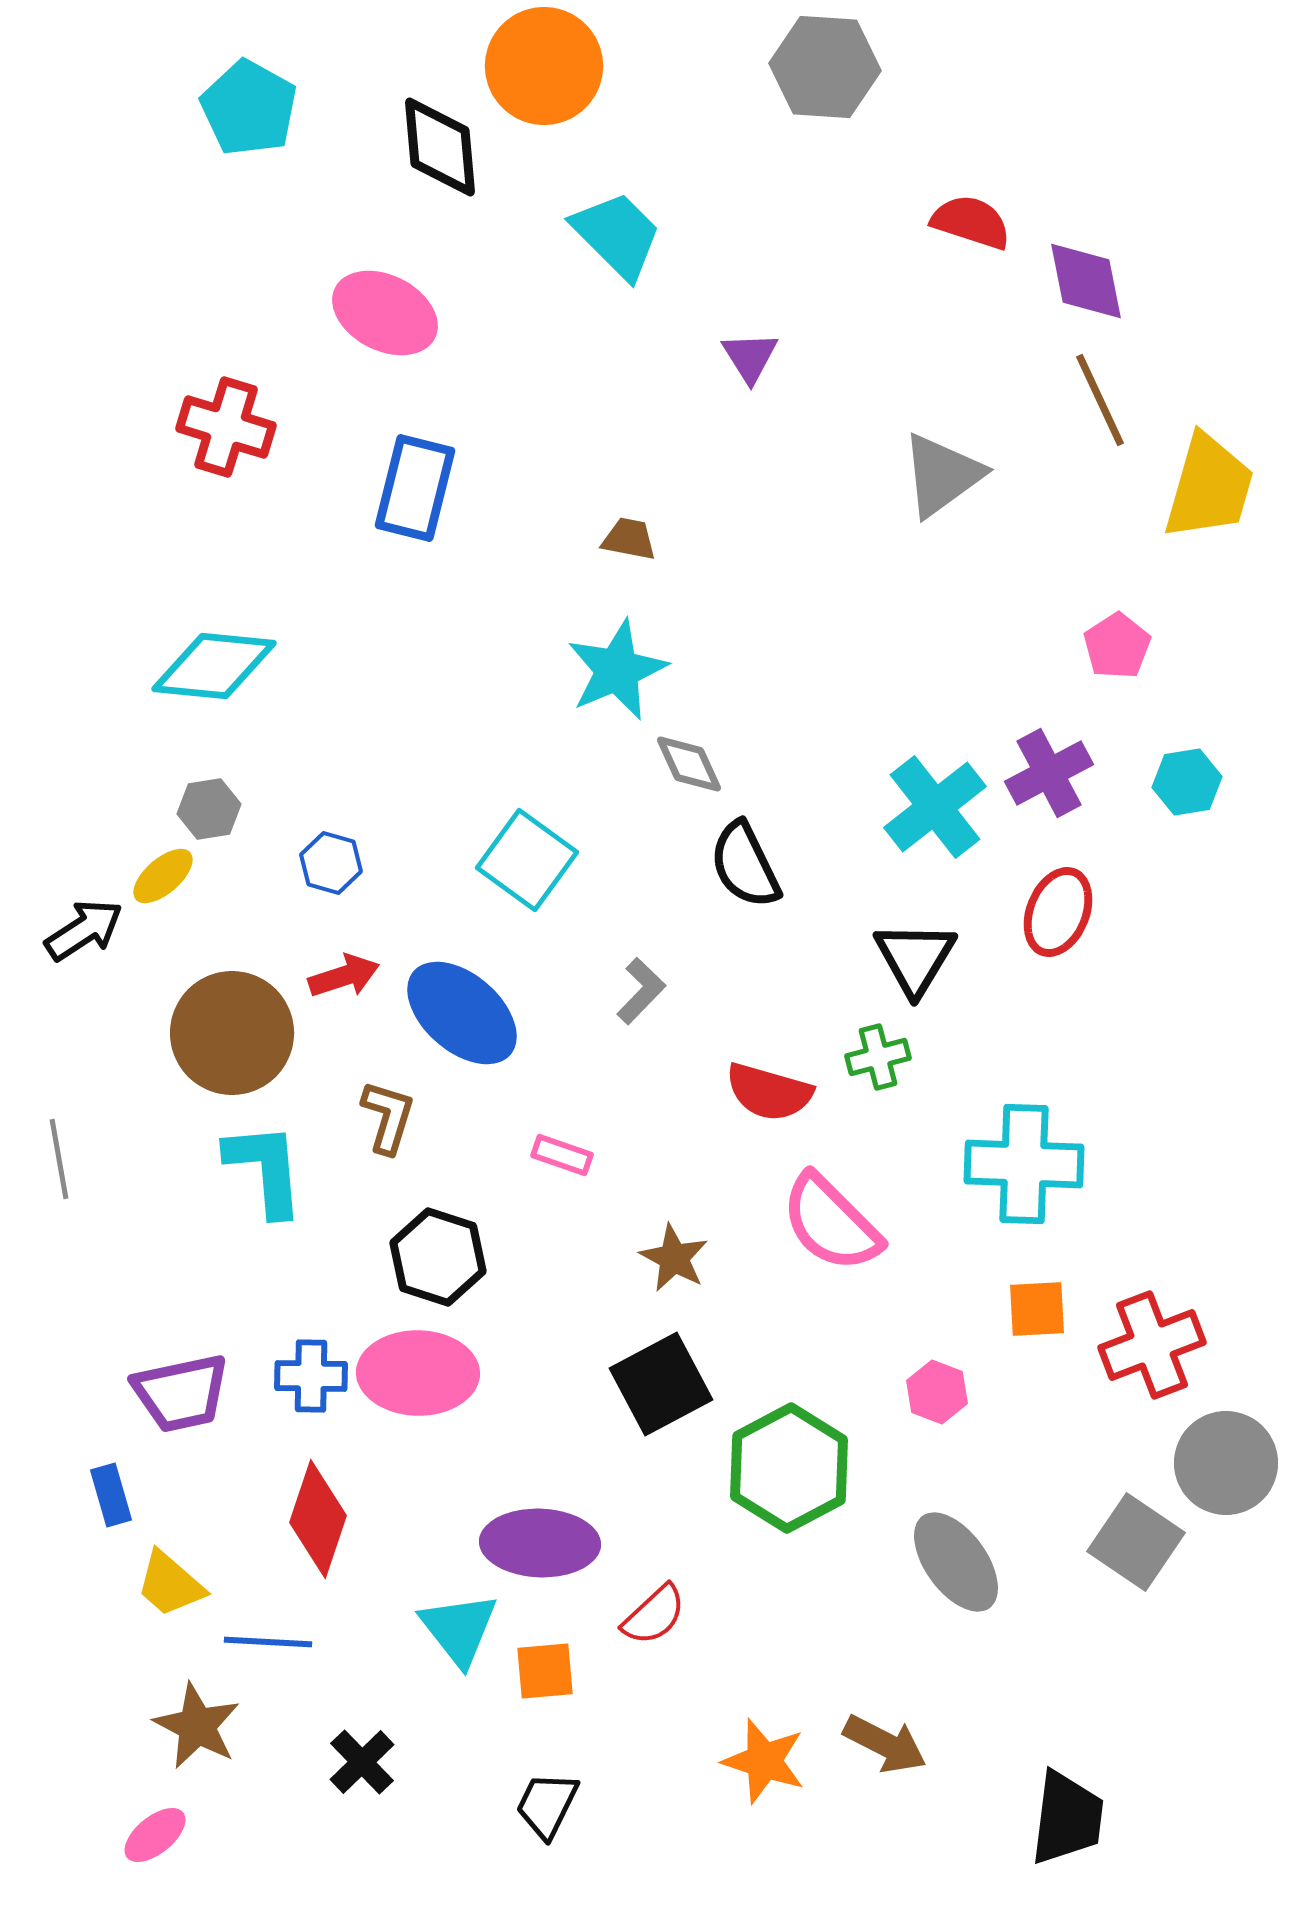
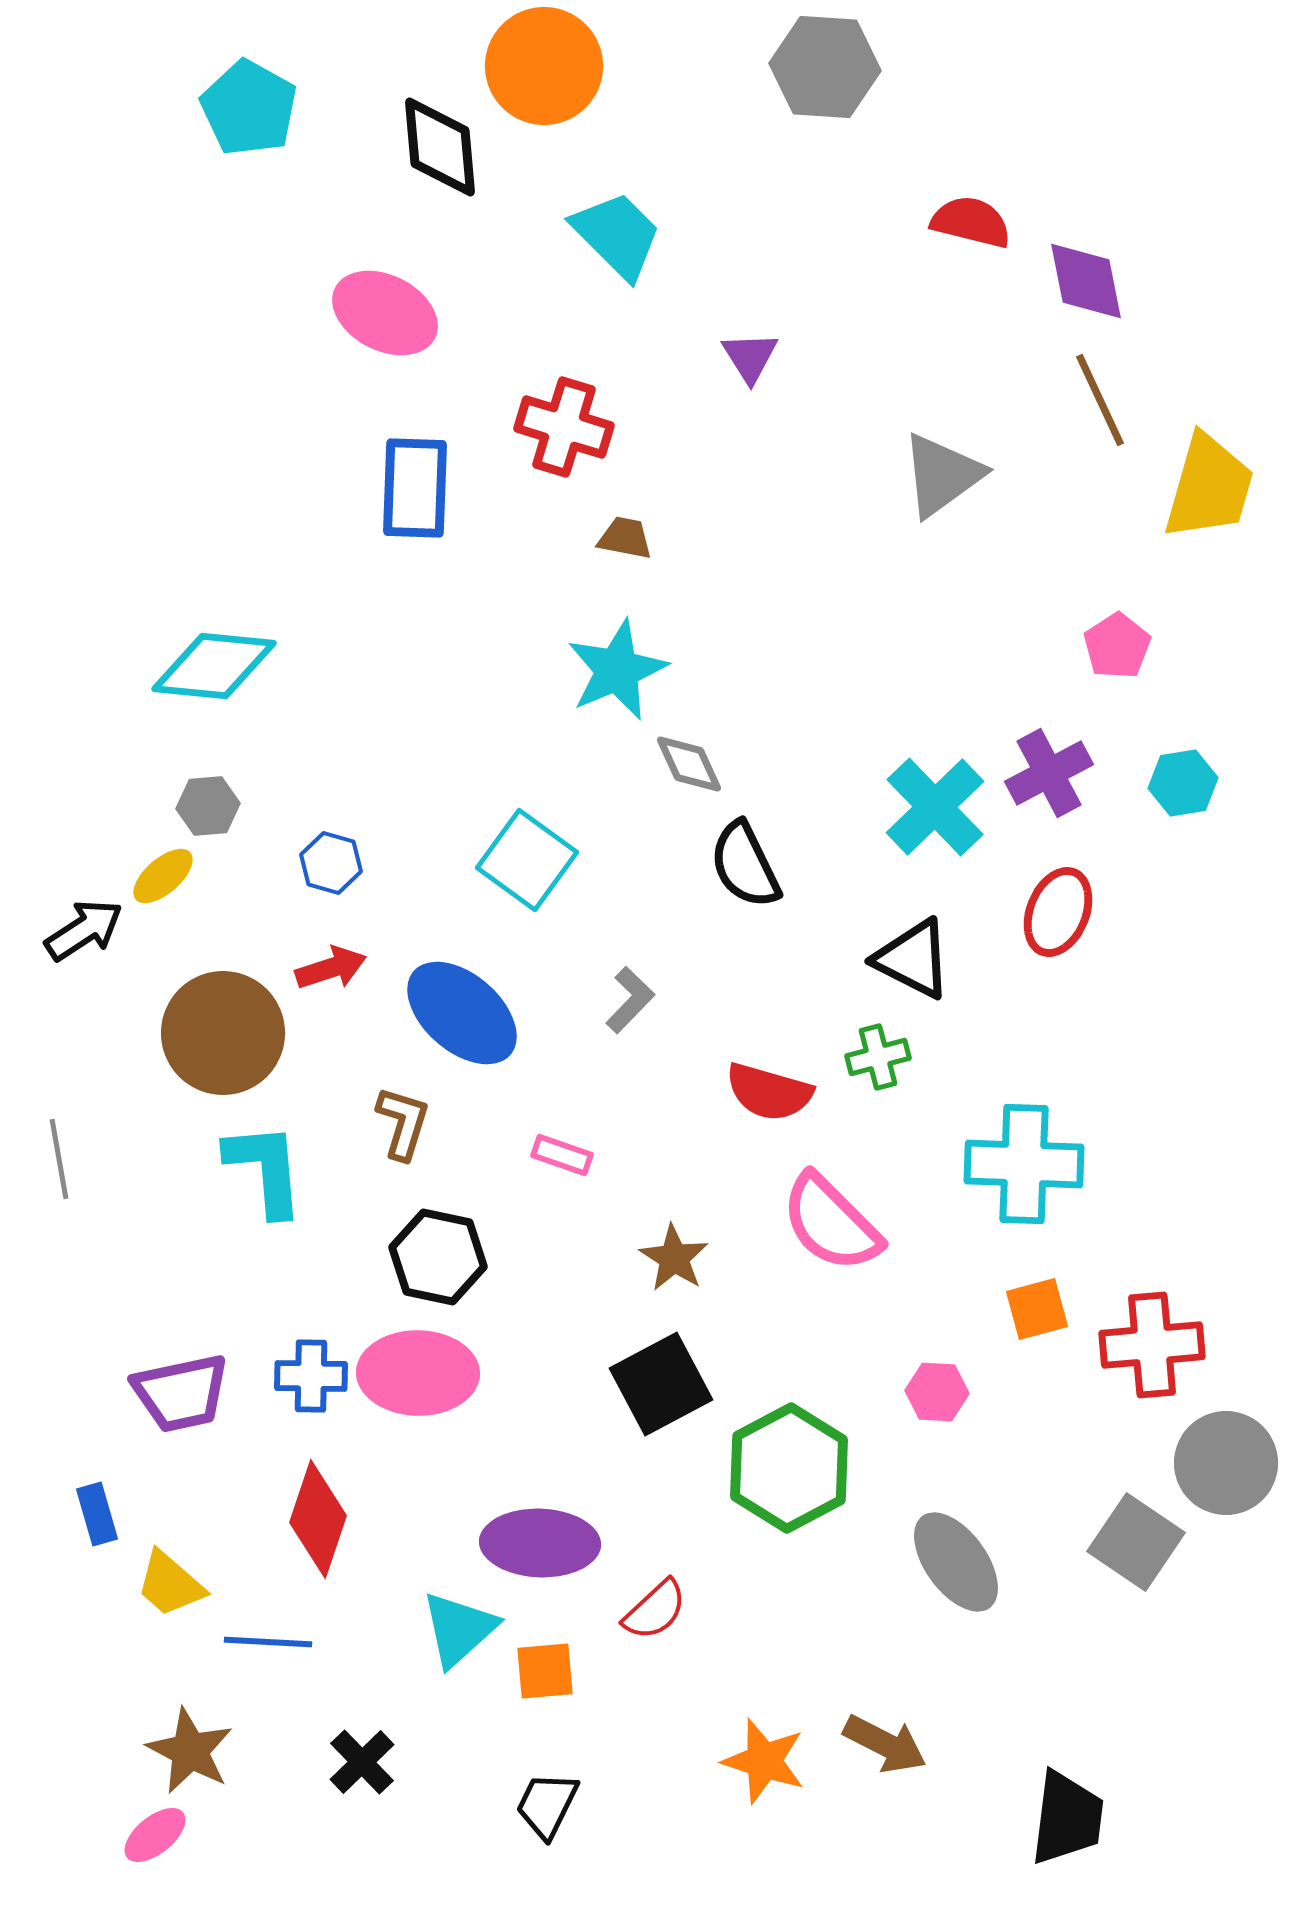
red semicircle at (971, 222): rotated 4 degrees counterclockwise
red cross at (226, 427): moved 338 px right
blue rectangle at (415, 488): rotated 12 degrees counterclockwise
brown trapezoid at (629, 539): moved 4 px left, 1 px up
cyan hexagon at (1187, 782): moved 4 px left, 1 px down
cyan cross at (935, 807): rotated 6 degrees counterclockwise
gray hexagon at (209, 809): moved 1 px left, 3 px up; rotated 4 degrees clockwise
black triangle at (915, 958): moved 2 px left, 1 px down; rotated 34 degrees counterclockwise
red arrow at (344, 976): moved 13 px left, 8 px up
gray L-shape at (641, 991): moved 11 px left, 9 px down
brown circle at (232, 1033): moved 9 px left
brown L-shape at (388, 1117): moved 15 px right, 6 px down
black hexagon at (438, 1257): rotated 6 degrees counterclockwise
brown star at (674, 1258): rotated 4 degrees clockwise
orange square at (1037, 1309): rotated 12 degrees counterclockwise
red cross at (1152, 1345): rotated 16 degrees clockwise
pink hexagon at (937, 1392): rotated 18 degrees counterclockwise
blue rectangle at (111, 1495): moved 14 px left, 19 px down
red semicircle at (654, 1615): moved 1 px right, 5 px up
cyan triangle at (459, 1629): rotated 26 degrees clockwise
brown star at (197, 1726): moved 7 px left, 25 px down
